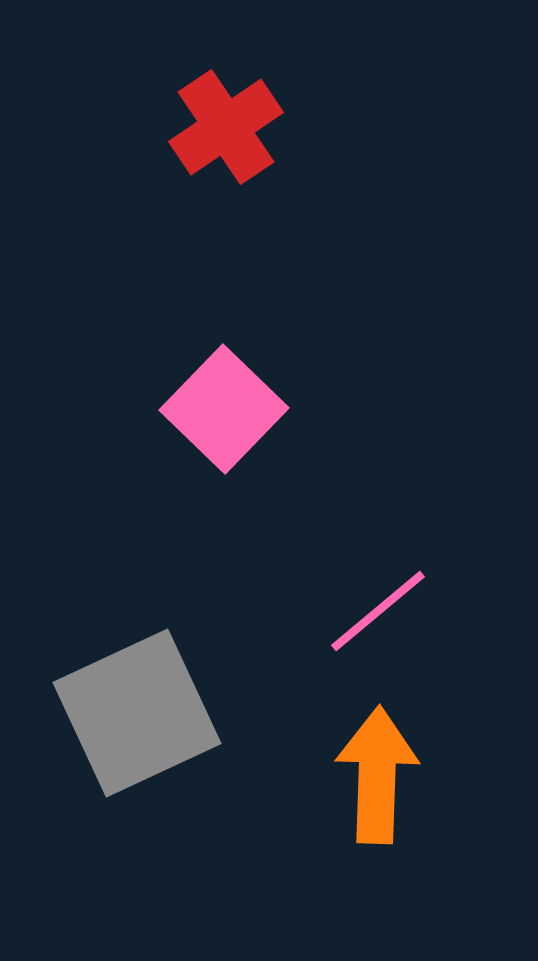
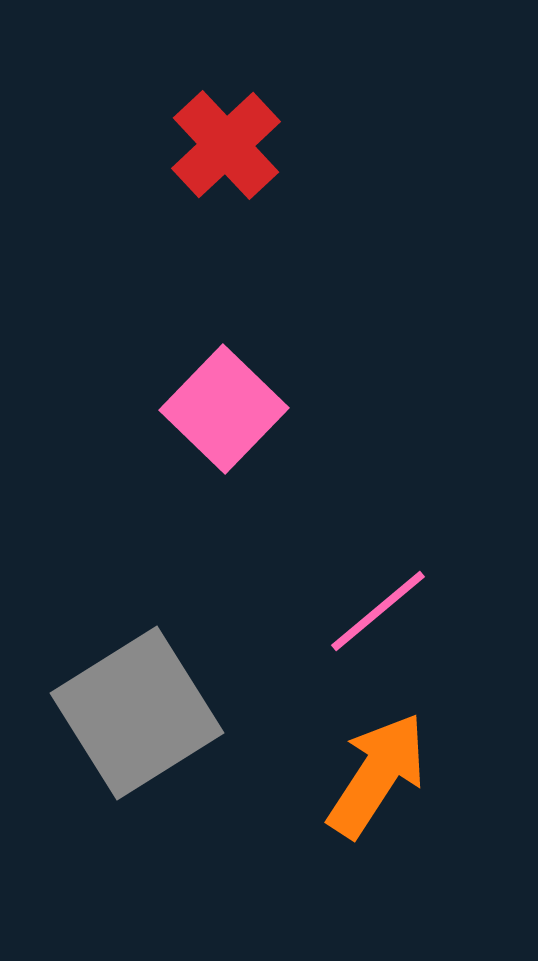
red cross: moved 18 px down; rotated 9 degrees counterclockwise
gray square: rotated 7 degrees counterclockwise
orange arrow: rotated 31 degrees clockwise
